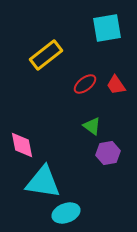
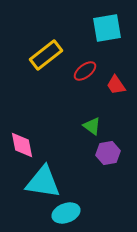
red ellipse: moved 13 px up
